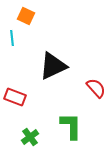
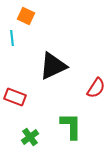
red semicircle: rotated 75 degrees clockwise
